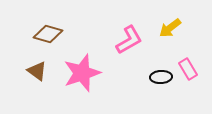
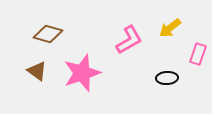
pink rectangle: moved 10 px right, 15 px up; rotated 50 degrees clockwise
black ellipse: moved 6 px right, 1 px down
